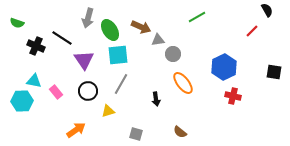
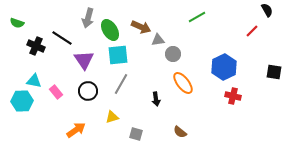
yellow triangle: moved 4 px right, 6 px down
